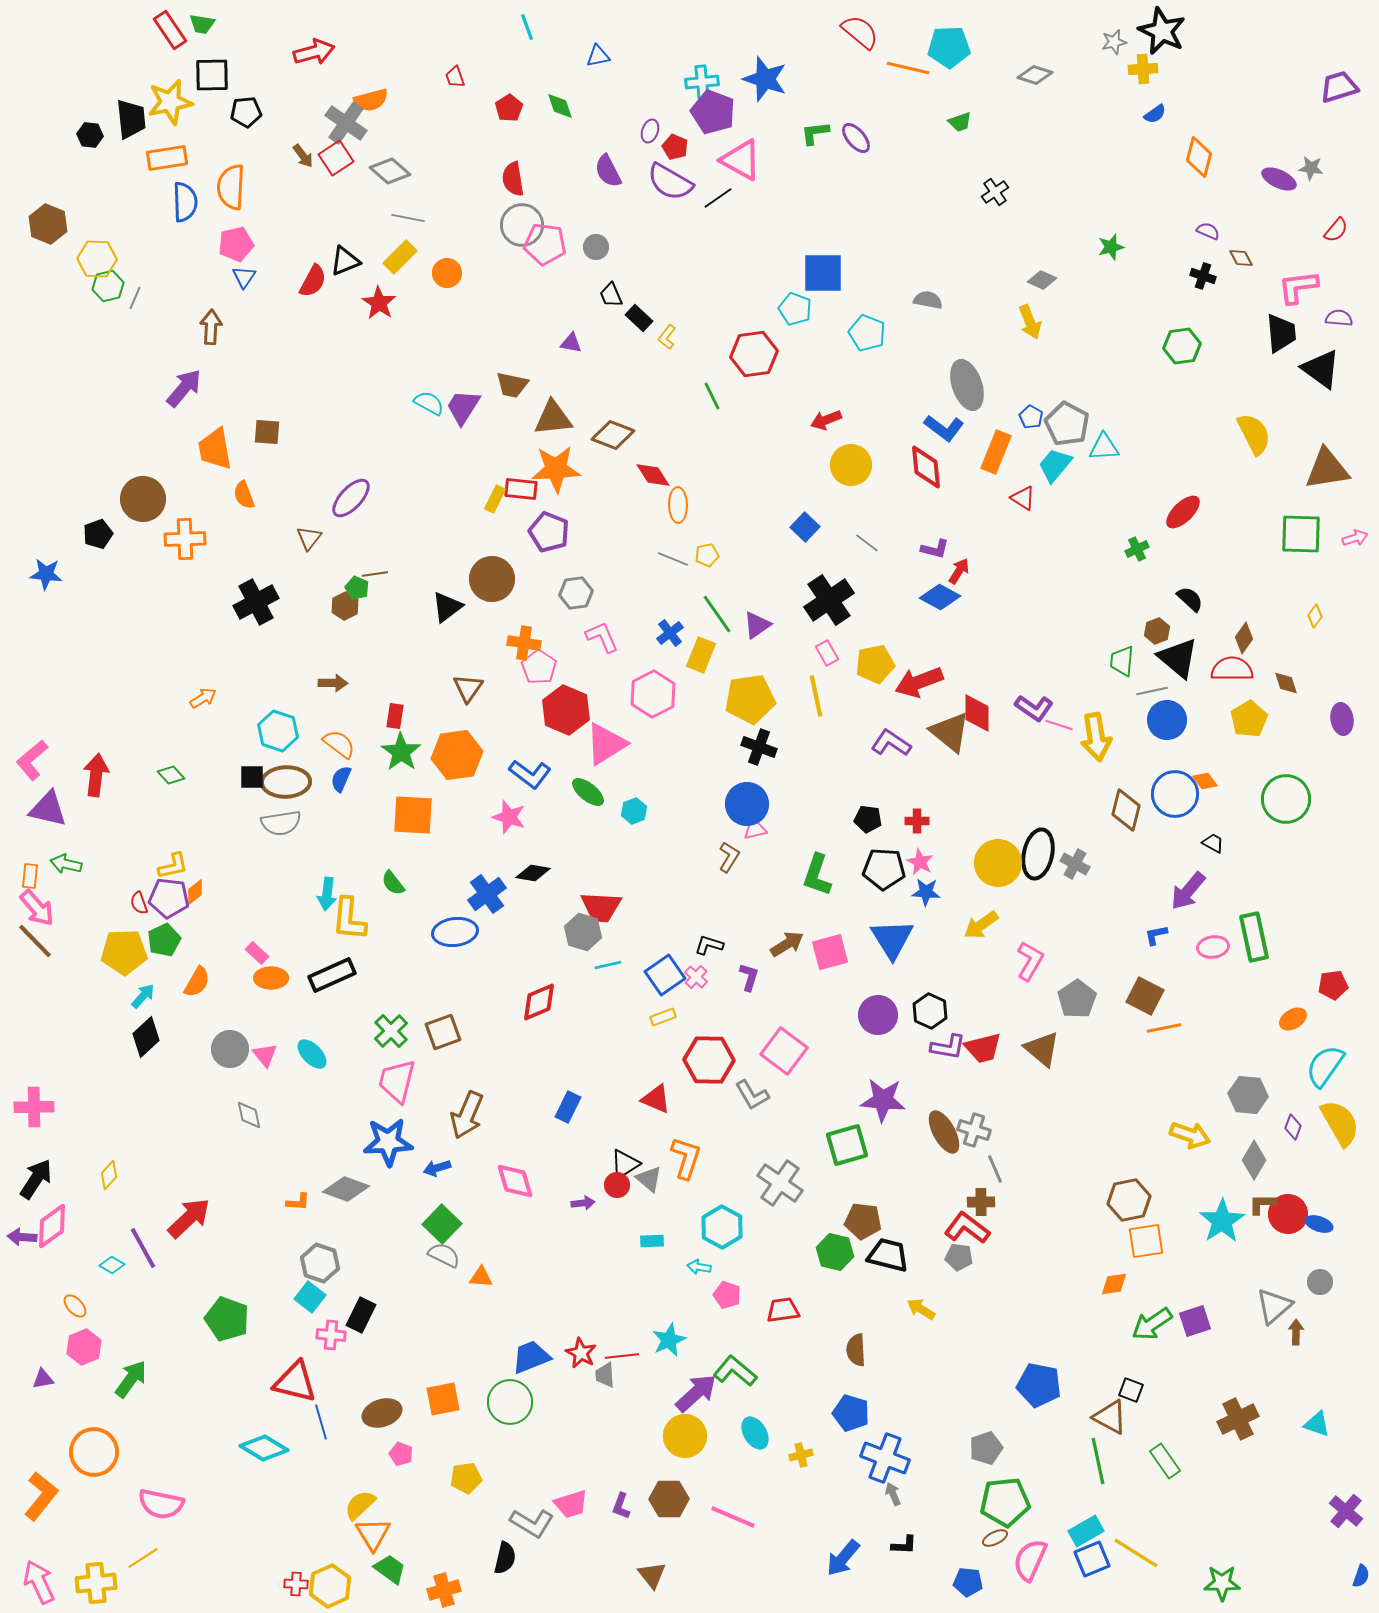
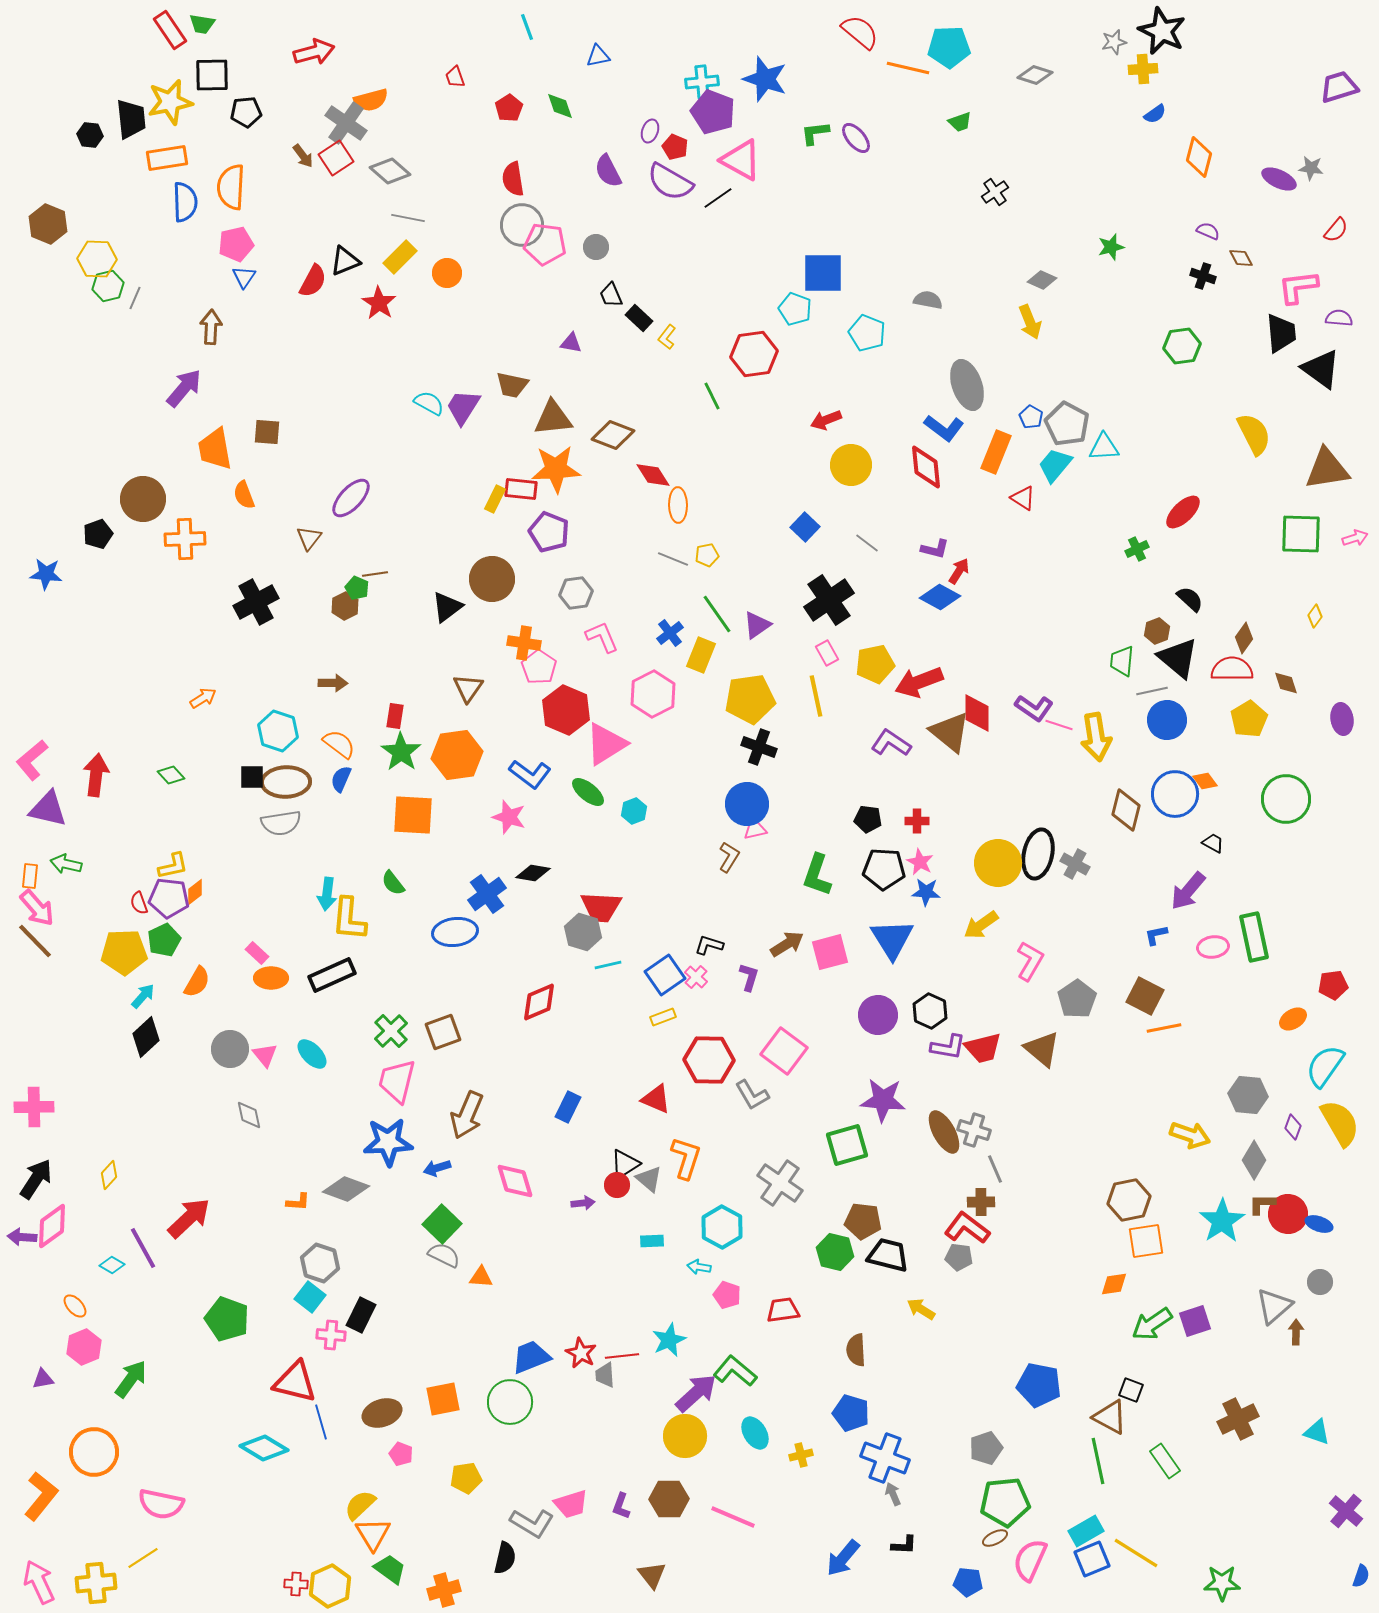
cyan triangle at (1317, 1424): moved 8 px down
